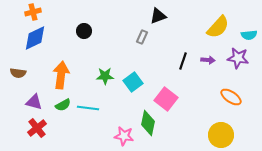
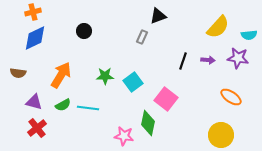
orange arrow: rotated 24 degrees clockwise
